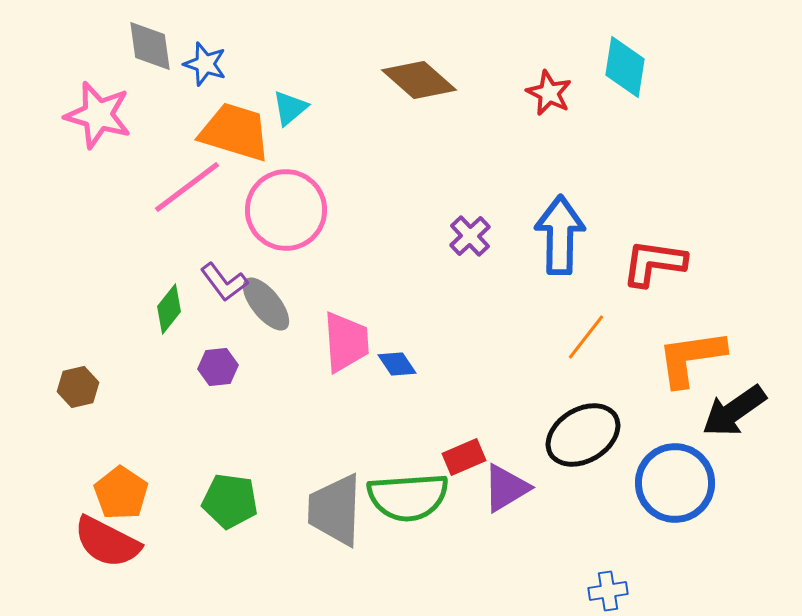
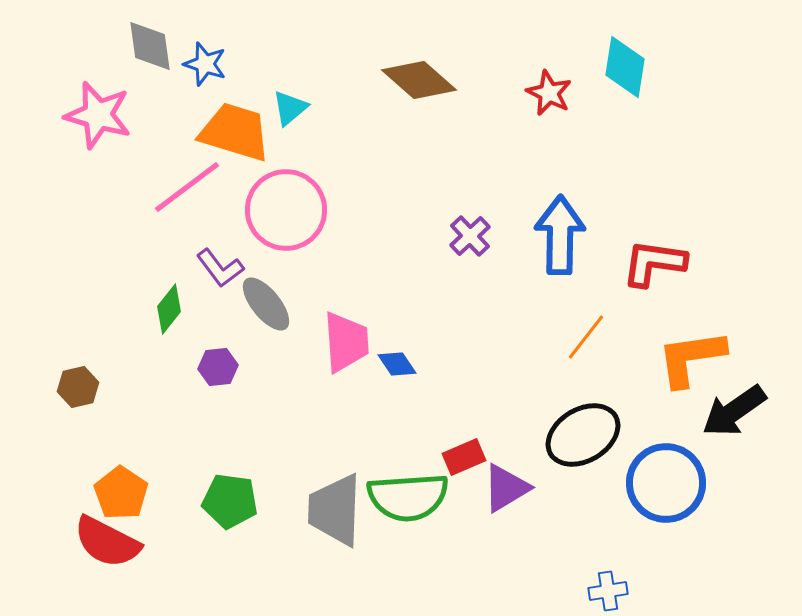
purple L-shape: moved 4 px left, 14 px up
blue circle: moved 9 px left
